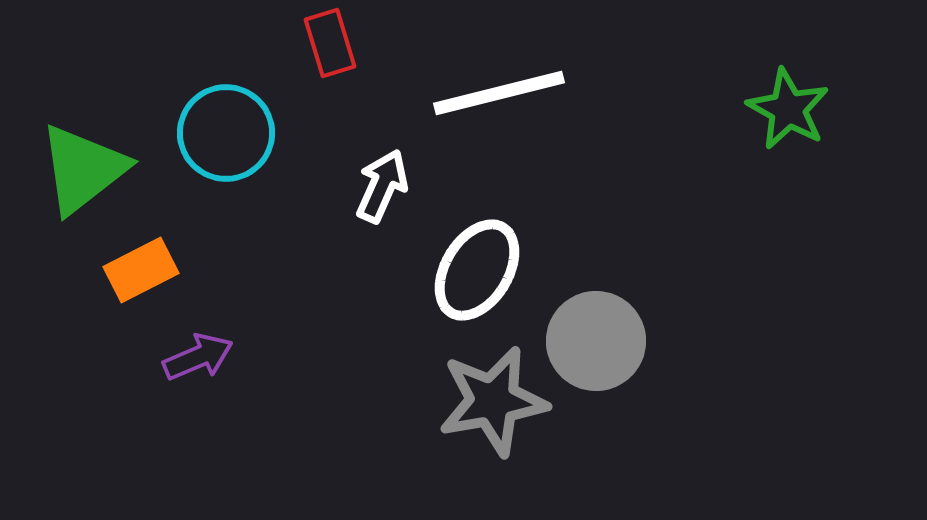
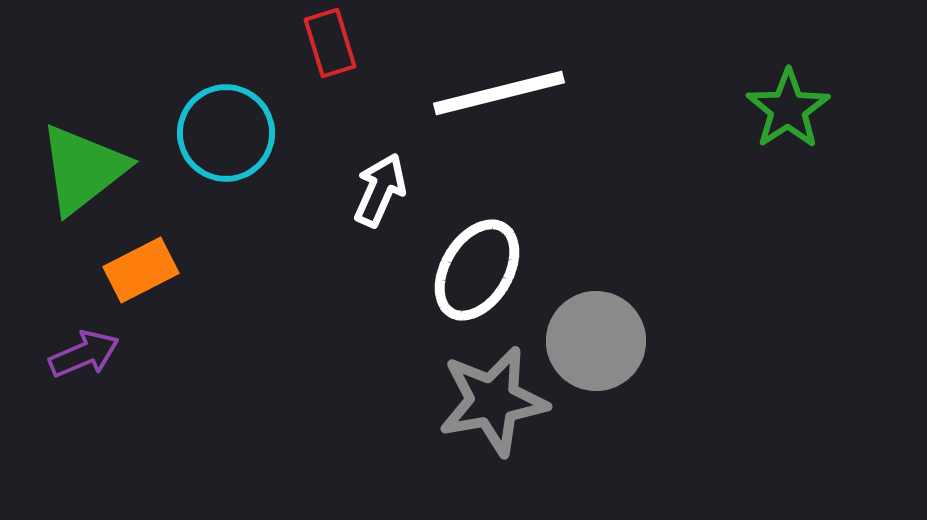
green star: rotated 10 degrees clockwise
white arrow: moved 2 px left, 4 px down
purple arrow: moved 114 px left, 3 px up
